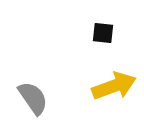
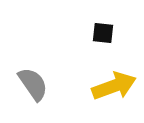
gray semicircle: moved 14 px up
